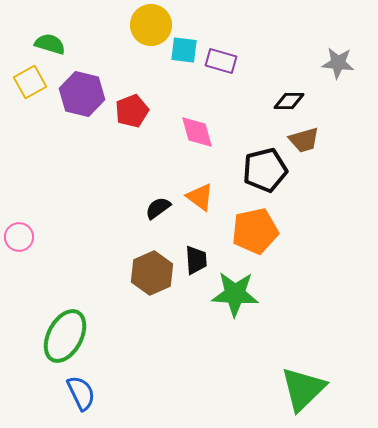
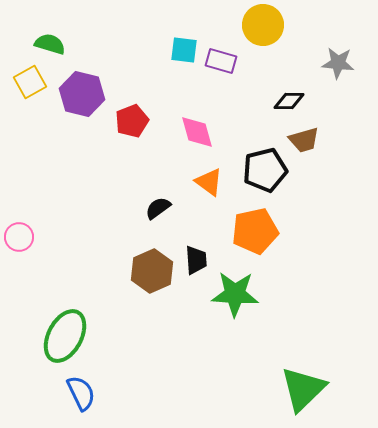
yellow circle: moved 112 px right
red pentagon: moved 10 px down
orange triangle: moved 9 px right, 15 px up
brown hexagon: moved 2 px up
